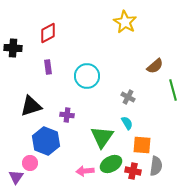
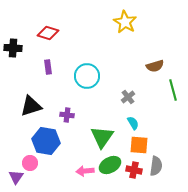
red diamond: rotated 45 degrees clockwise
brown semicircle: rotated 24 degrees clockwise
gray cross: rotated 24 degrees clockwise
cyan semicircle: moved 6 px right
blue hexagon: rotated 12 degrees counterclockwise
orange square: moved 3 px left
green ellipse: moved 1 px left, 1 px down
red cross: moved 1 px right, 1 px up
